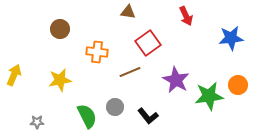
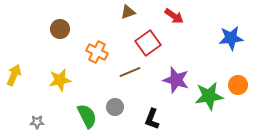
brown triangle: rotated 28 degrees counterclockwise
red arrow: moved 12 px left; rotated 30 degrees counterclockwise
orange cross: rotated 20 degrees clockwise
purple star: rotated 12 degrees counterclockwise
black L-shape: moved 4 px right, 3 px down; rotated 60 degrees clockwise
